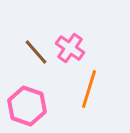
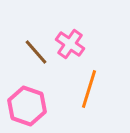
pink cross: moved 4 px up
